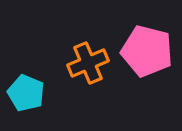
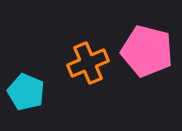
cyan pentagon: moved 1 px up
